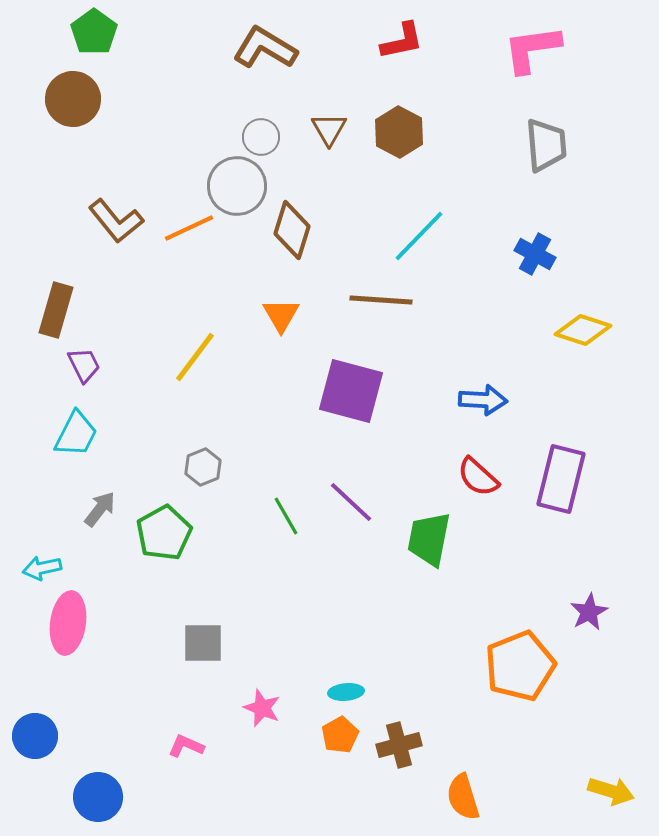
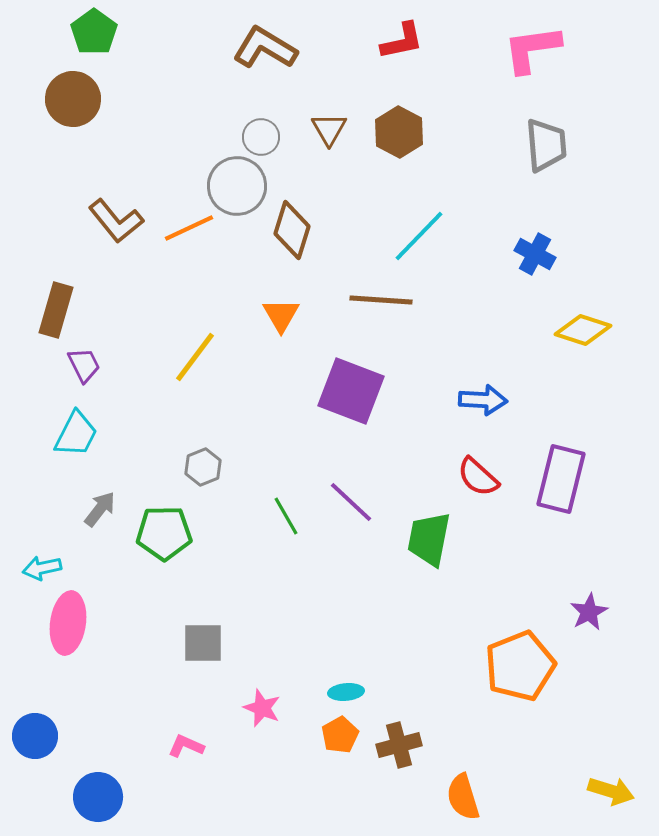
purple square at (351, 391): rotated 6 degrees clockwise
green pentagon at (164, 533): rotated 28 degrees clockwise
